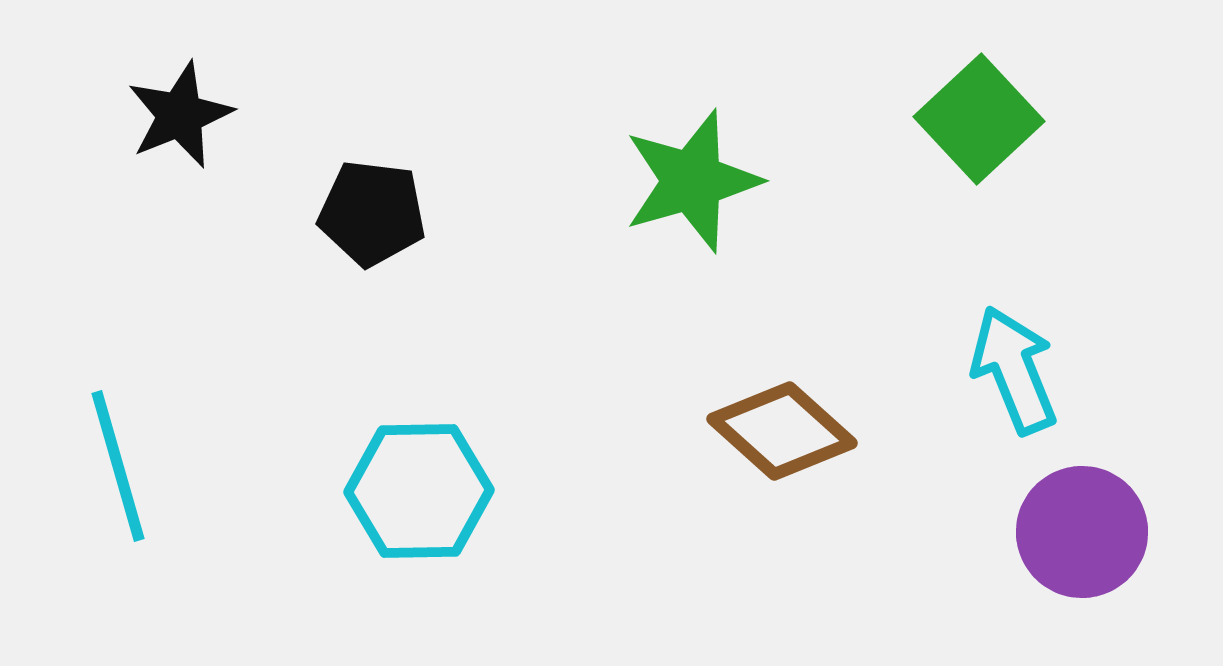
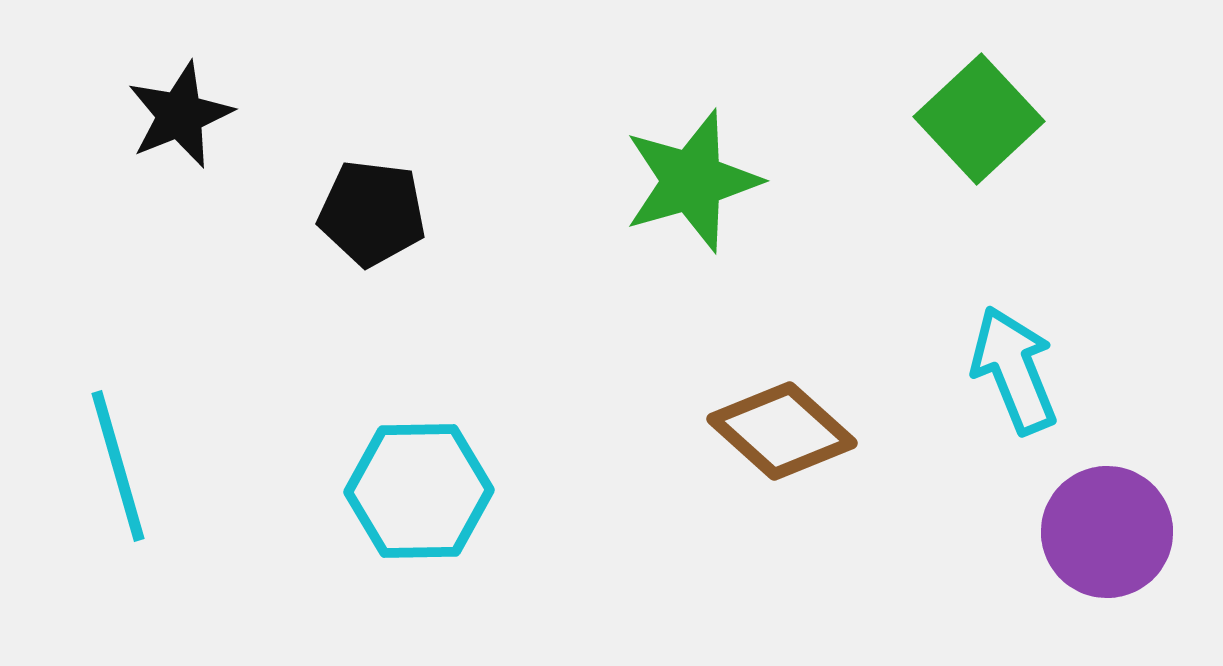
purple circle: moved 25 px right
